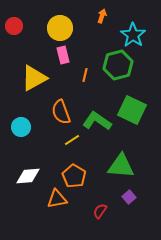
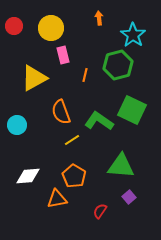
orange arrow: moved 3 px left, 2 px down; rotated 24 degrees counterclockwise
yellow circle: moved 9 px left
green L-shape: moved 2 px right
cyan circle: moved 4 px left, 2 px up
